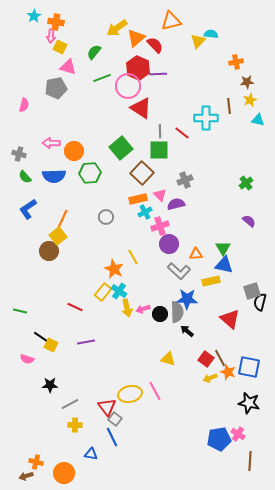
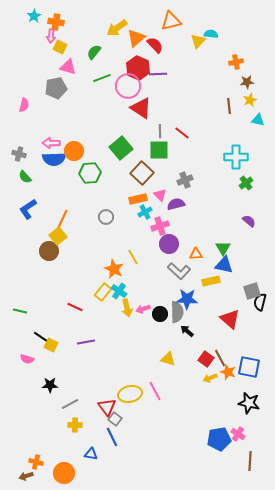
cyan cross at (206, 118): moved 30 px right, 39 px down
blue semicircle at (54, 176): moved 17 px up
